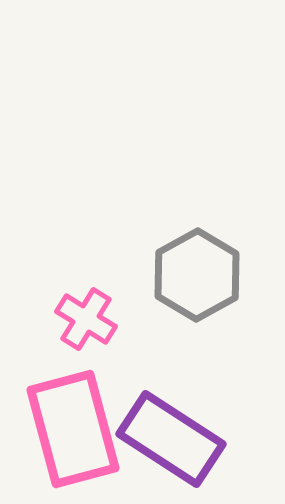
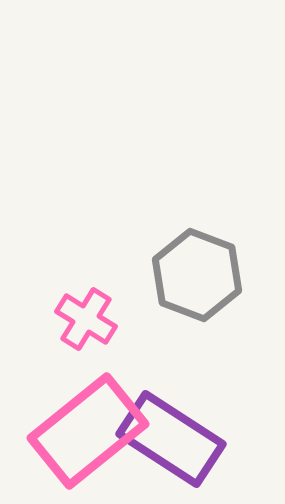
gray hexagon: rotated 10 degrees counterclockwise
pink rectangle: moved 15 px right, 2 px down; rotated 66 degrees clockwise
